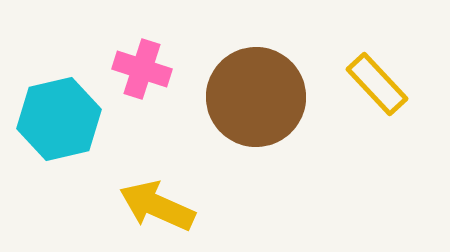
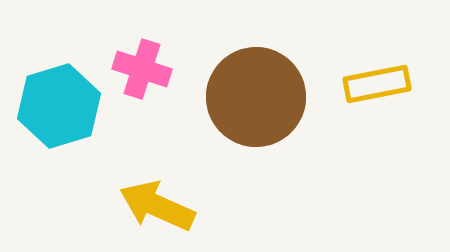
yellow rectangle: rotated 58 degrees counterclockwise
cyan hexagon: moved 13 px up; rotated 4 degrees counterclockwise
